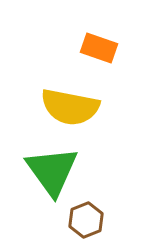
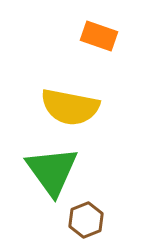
orange rectangle: moved 12 px up
